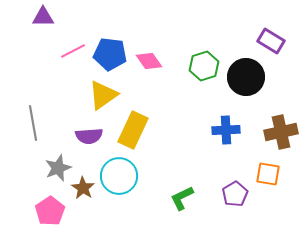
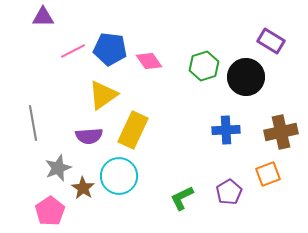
blue pentagon: moved 5 px up
orange square: rotated 30 degrees counterclockwise
purple pentagon: moved 6 px left, 2 px up
